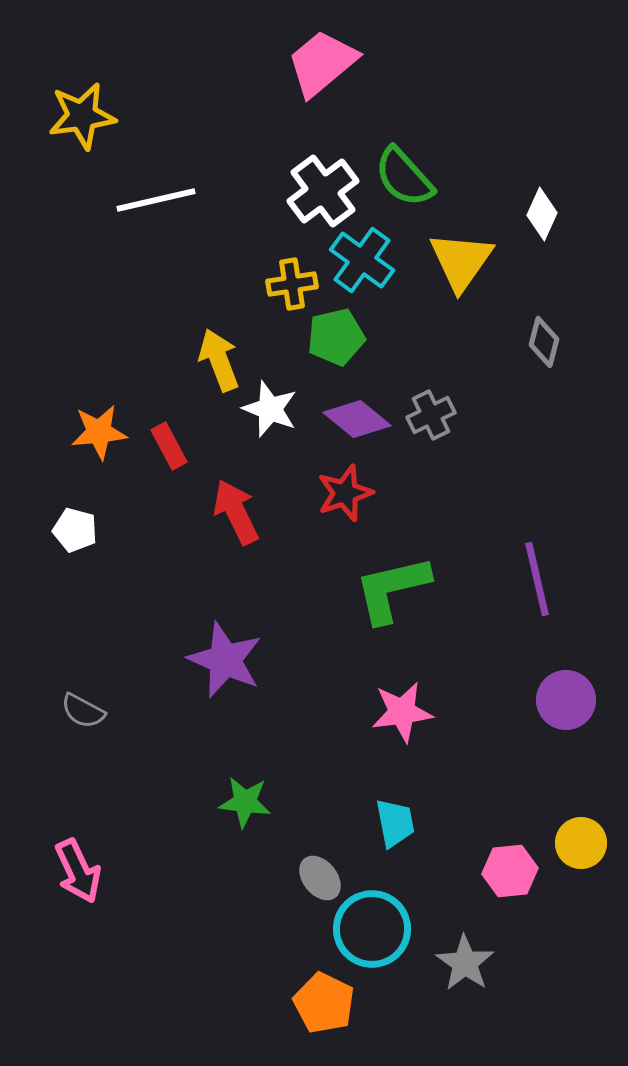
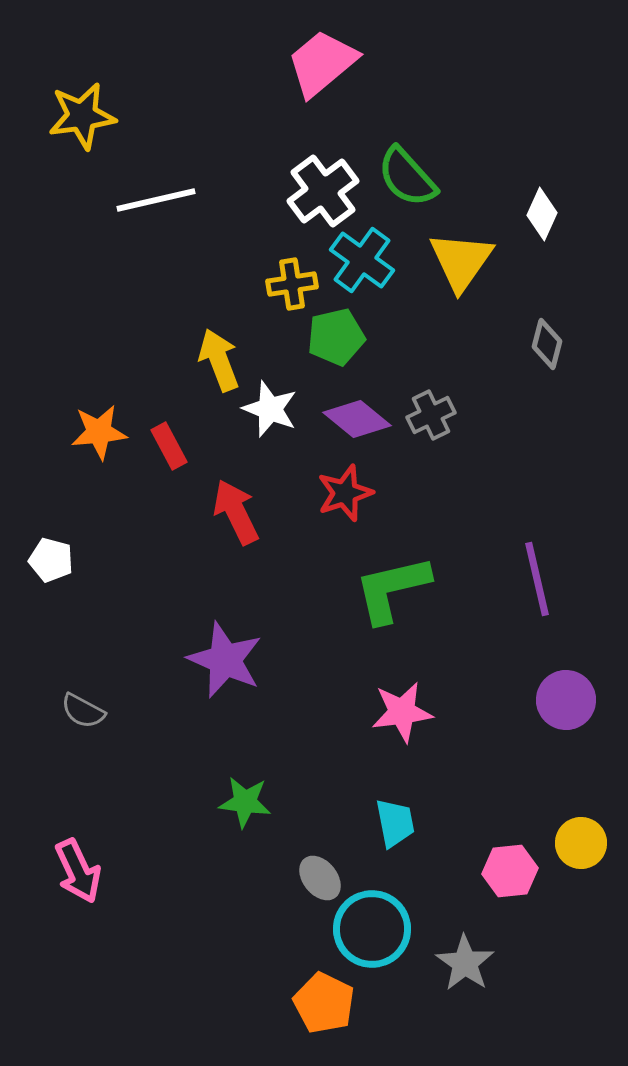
green semicircle: moved 3 px right
gray diamond: moved 3 px right, 2 px down
white pentagon: moved 24 px left, 30 px down
